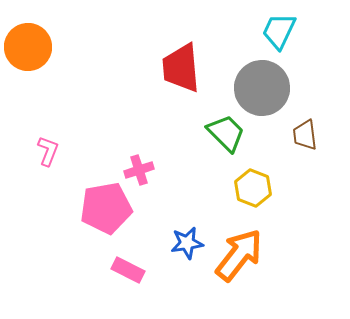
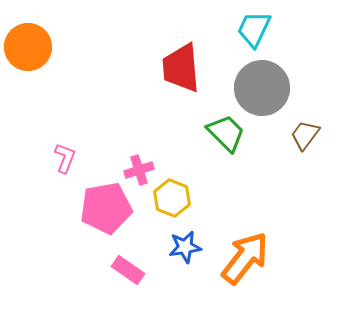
cyan trapezoid: moved 25 px left, 2 px up
brown trapezoid: rotated 44 degrees clockwise
pink L-shape: moved 17 px right, 7 px down
yellow hexagon: moved 81 px left, 10 px down
blue star: moved 2 px left, 4 px down
orange arrow: moved 6 px right, 3 px down
pink rectangle: rotated 8 degrees clockwise
